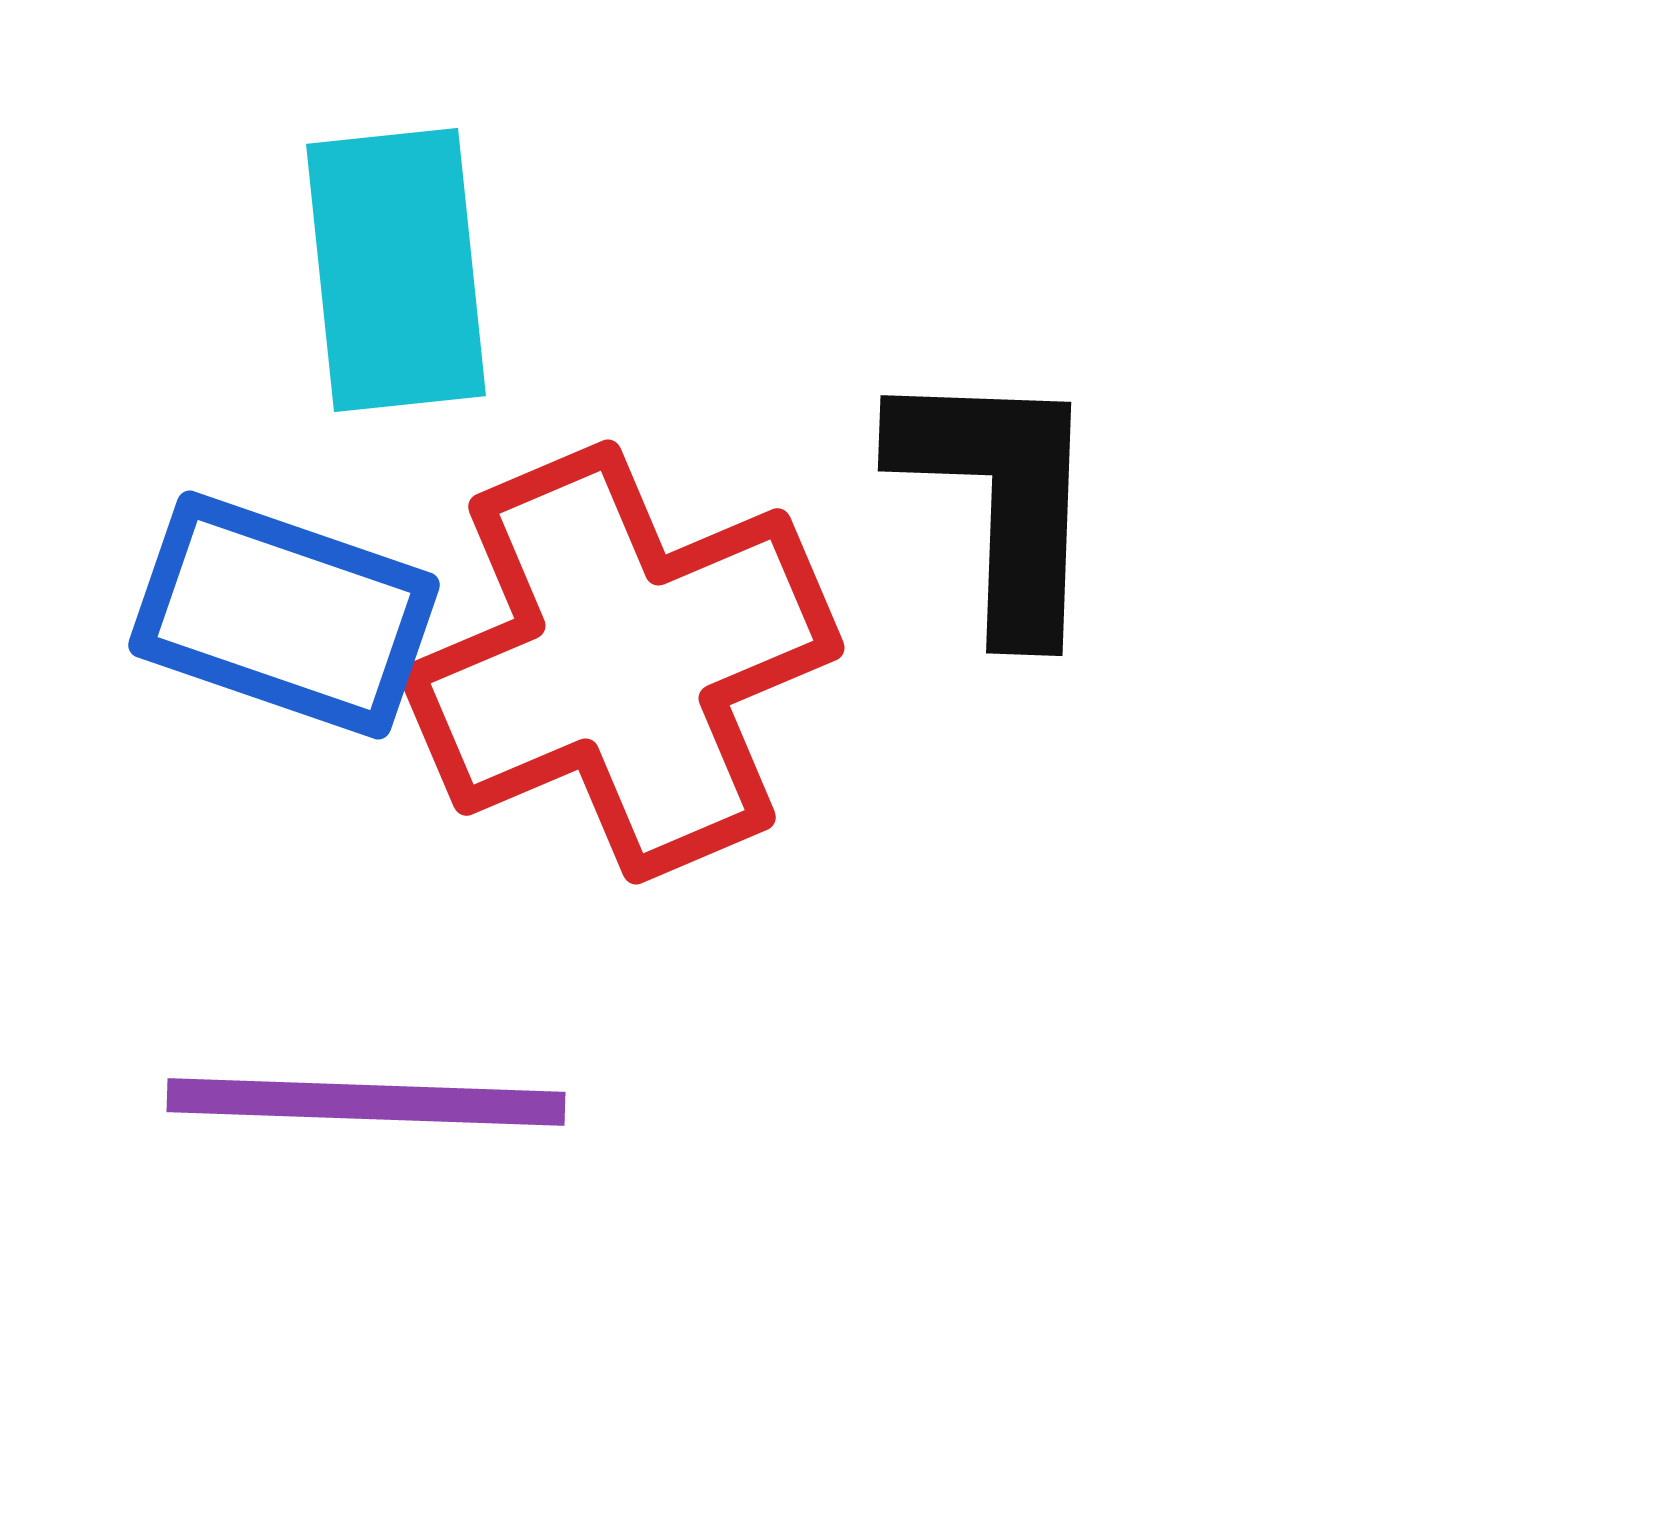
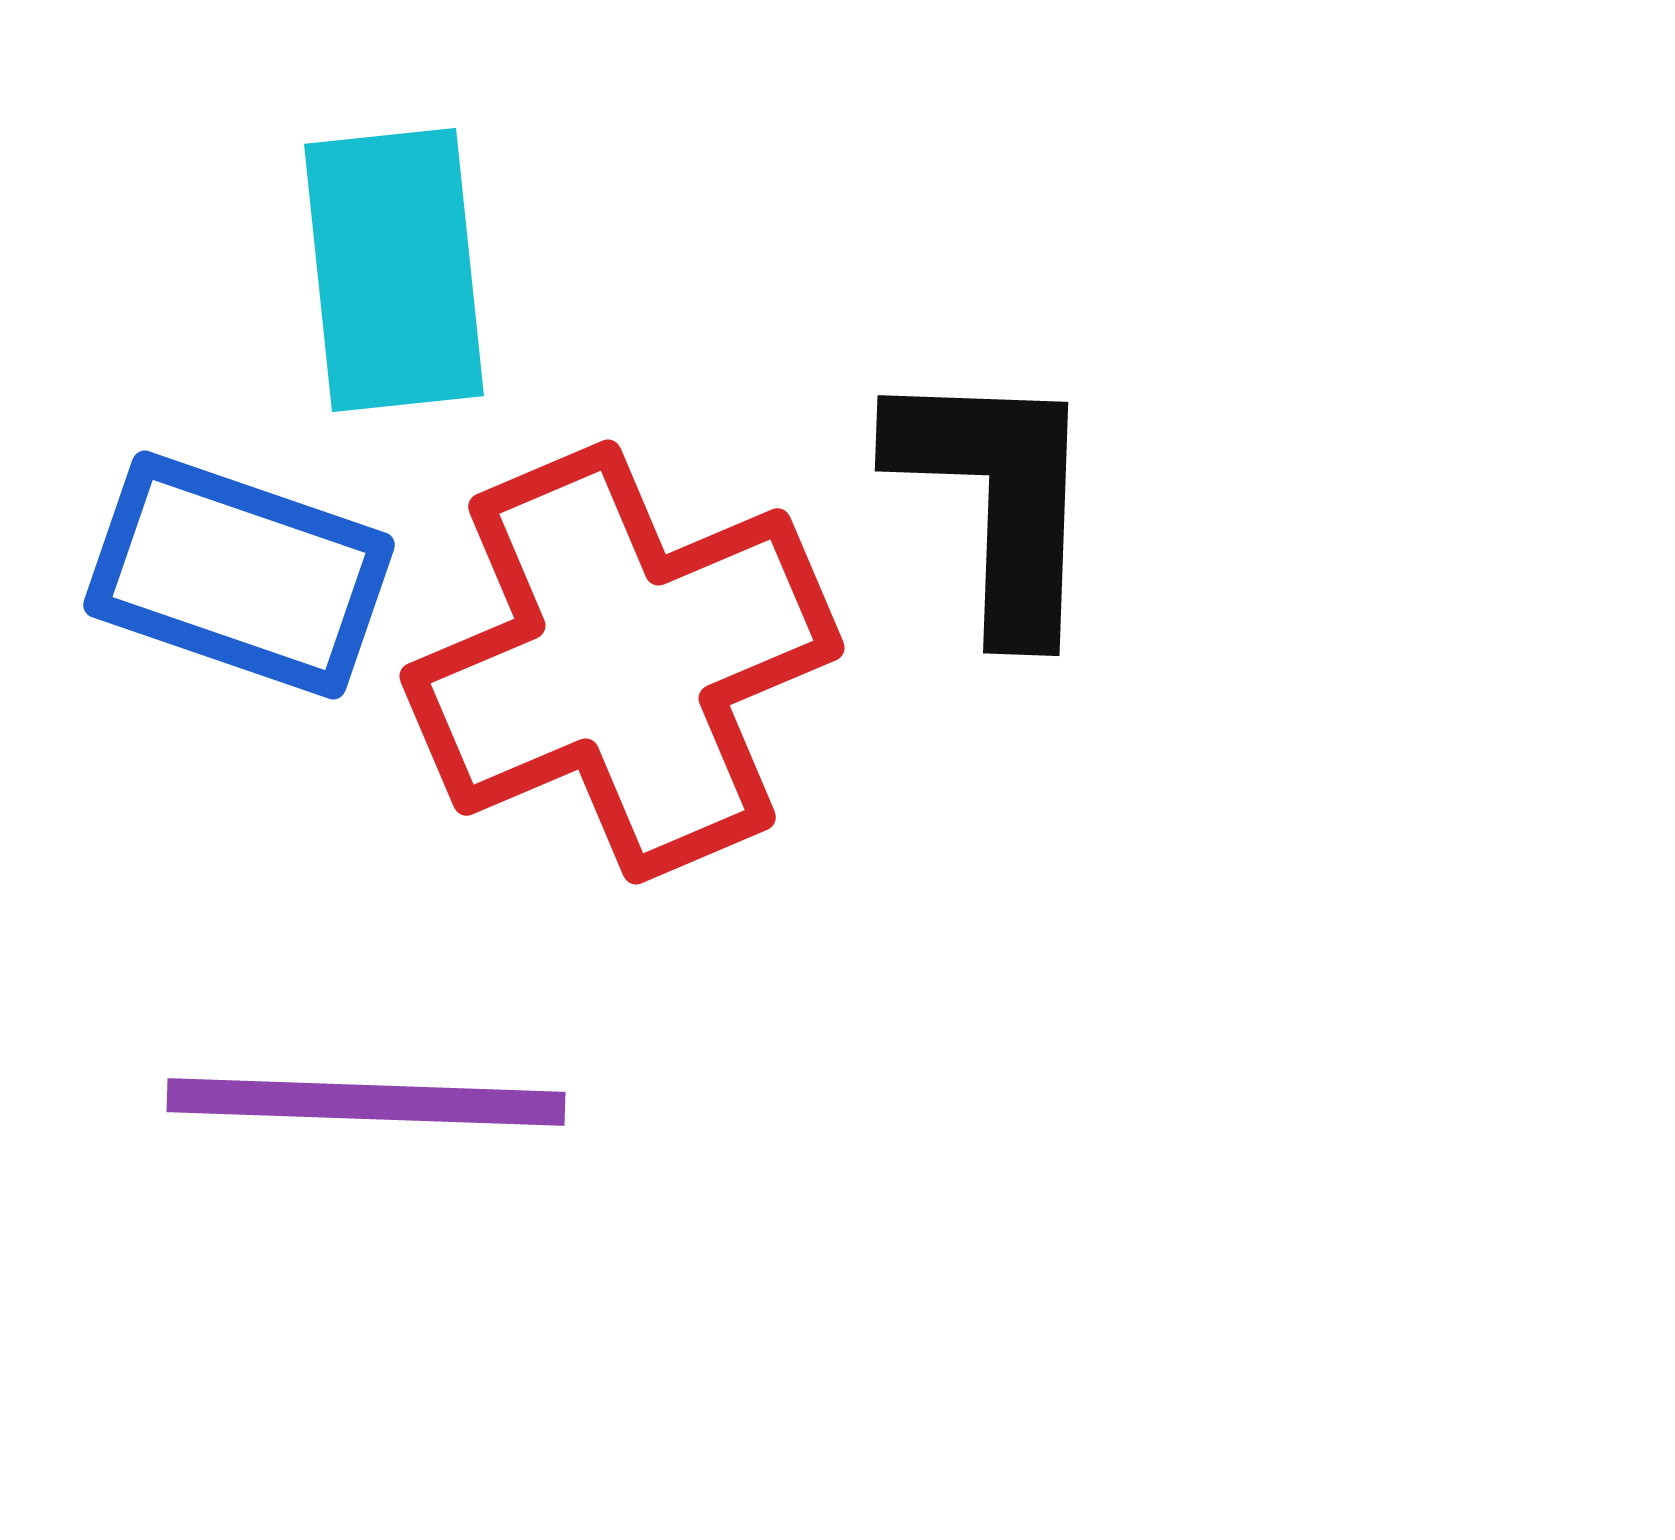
cyan rectangle: moved 2 px left
black L-shape: moved 3 px left
blue rectangle: moved 45 px left, 40 px up
